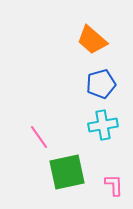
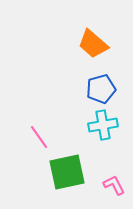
orange trapezoid: moved 1 px right, 4 px down
blue pentagon: moved 5 px down
pink L-shape: rotated 25 degrees counterclockwise
